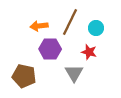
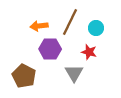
brown pentagon: rotated 15 degrees clockwise
